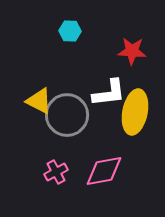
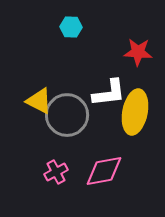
cyan hexagon: moved 1 px right, 4 px up
red star: moved 6 px right, 1 px down
